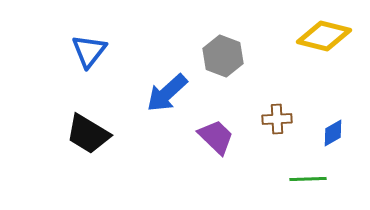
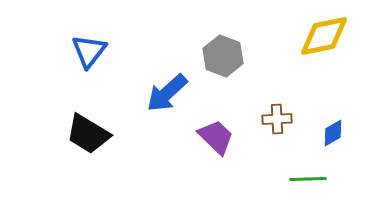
yellow diamond: rotated 26 degrees counterclockwise
